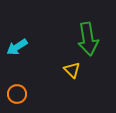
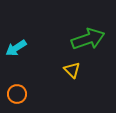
green arrow: rotated 100 degrees counterclockwise
cyan arrow: moved 1 px left, 1 px down
